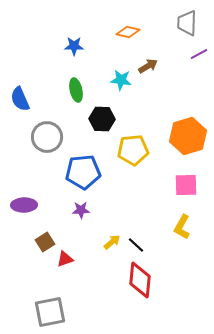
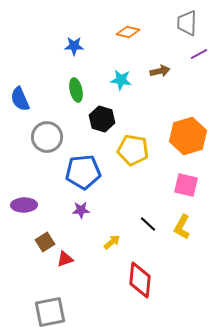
brown arrow: moved 12 px right, 5 px down; rotated 18 degrees clockwise
black hexagon: rotated 15 degrees clockwise
yellow pentagon: rotated 16 degrees clockwise
pink square: rotated 15 degrees clockwise
black line: moved 12 px right, 21 px up
